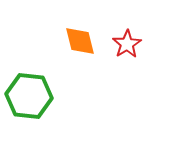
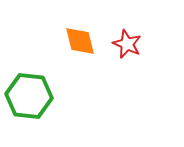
red star: rotated 16 degrees counterclockwise
